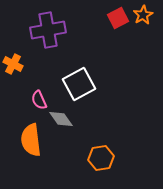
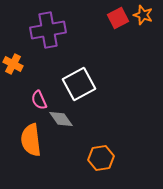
orange star: rotated 24 degrees counterclockwise
